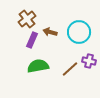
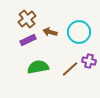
purple rectangle: moved 4 px left; rotated 42 degrees clockwise
green semicircle: moved 1 px down
